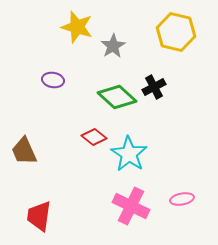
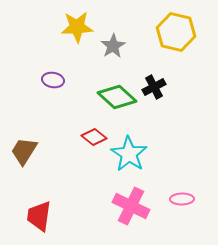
yellow star: rotated 20 degrees counterclockwise
brown trapezoid: rotated 56 degrees clockwise
pink ellipse: rotated 10 degrees clockwise
